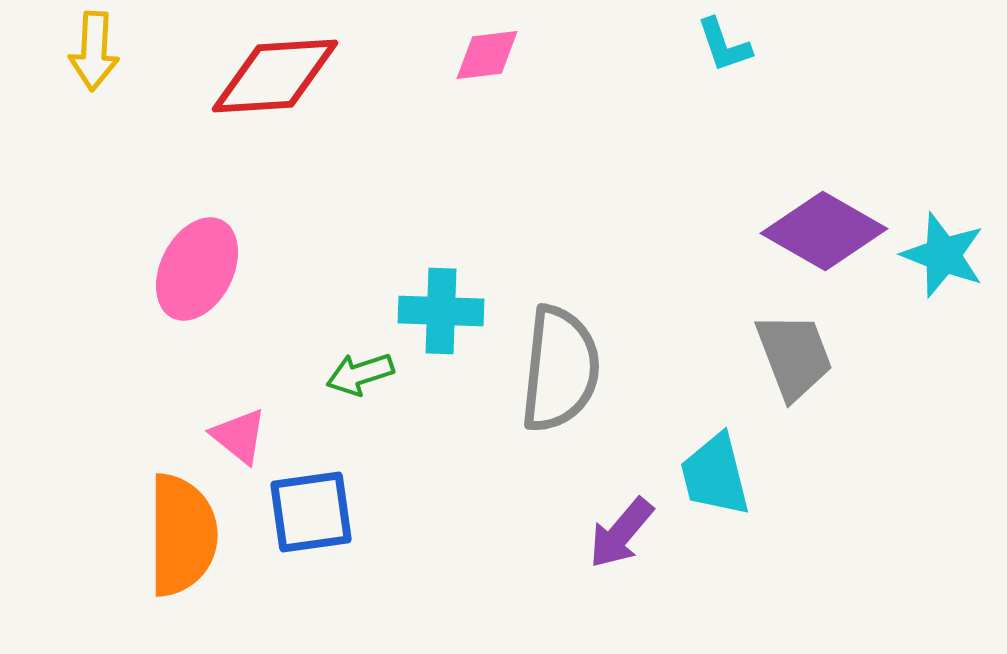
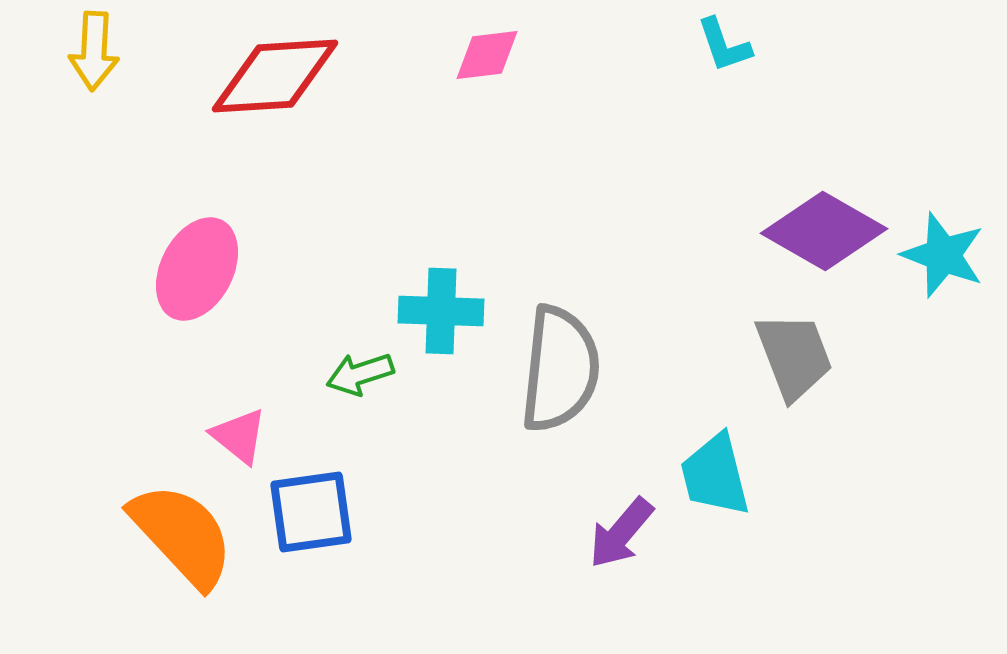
orange semicircle: rotated 43 degrees counterclockwise
